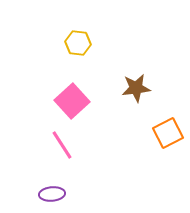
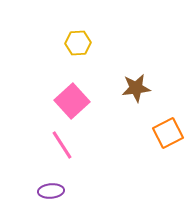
yellow hexagon: rotated 10 degrees counterclockwise
purple ellipse: moved 1 px left, 3 px up
